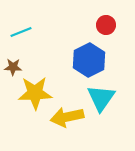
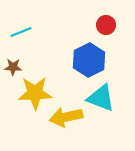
cyan triangle: rotated 44 degrees counterclockwise
yellow arrow: moved 1 px left
